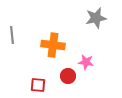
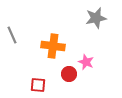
gray line: rotated 18 degrees counterclockwise
orange cross: moved 1 px down
pink star: rotated 14 degrees clockwise
red circle: moved 1 px right, 2 px up
